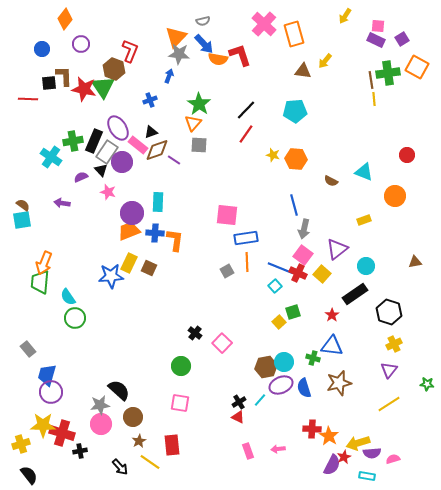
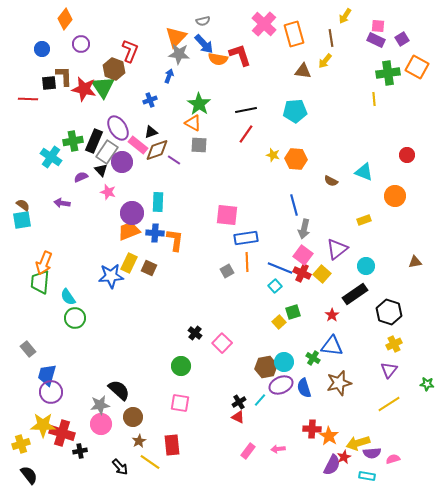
brown line at (371, 80): moved 40 px left, 42 px up
black line at (246, 110): rotated 35 degrees clockwise
orange triangle at (193, 123): rotated 42 degrees counterclockwise
red cross at (298, 273): moved 4 px right
green cross at (313, 358): rotated 16 degrees clockwise
pink rectangle at (248, 451): rotated 56 degrees clockwise
